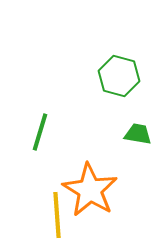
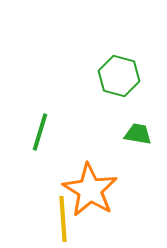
yellow line: moved 6 px right, 4 px down
